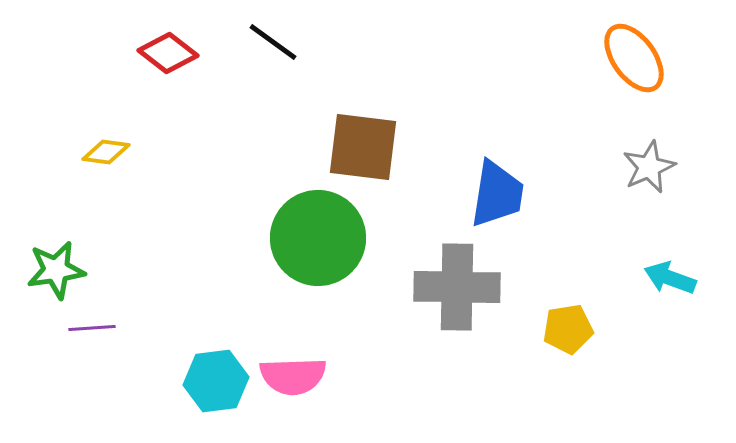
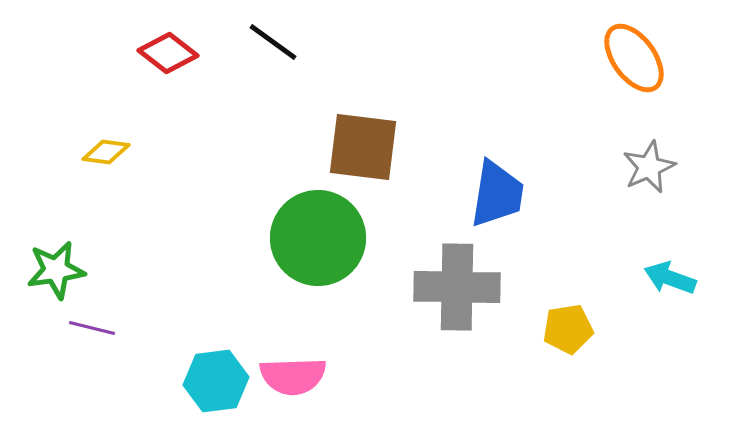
purple line: rotated 18 degrees clockwise
